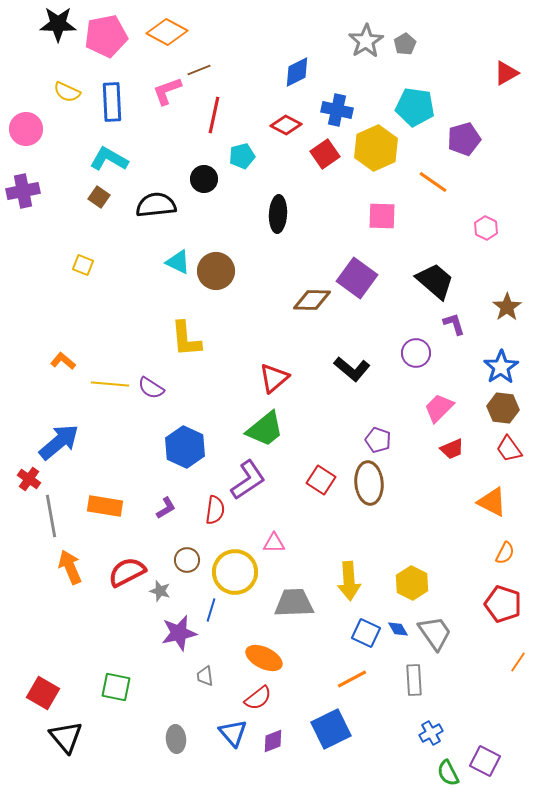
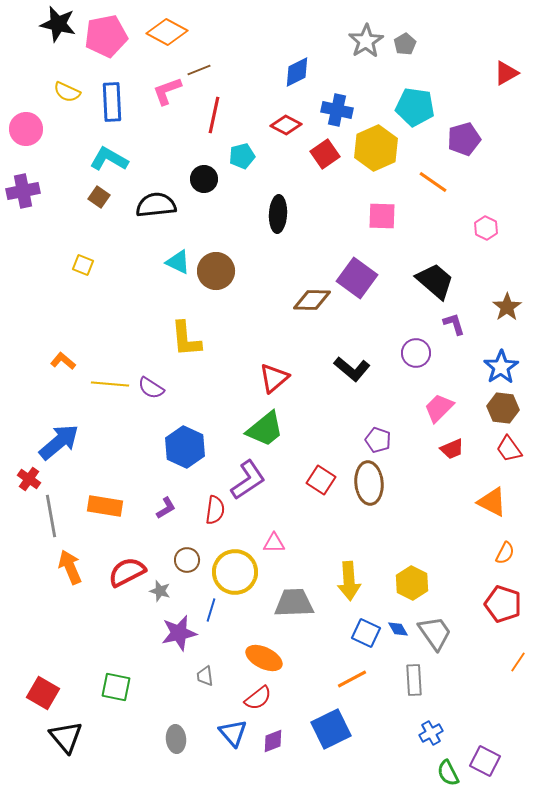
black star at (58, 24): rotated 12 degrees clockwise
